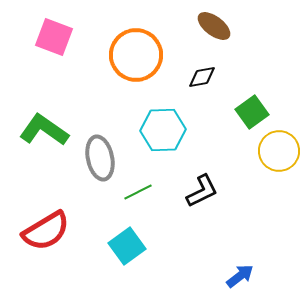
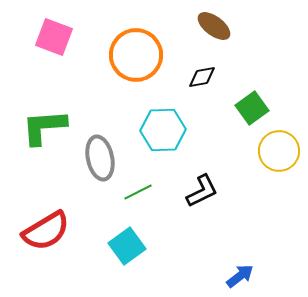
green square: moved 4 px up
green L-shape: moved 3 px up; rotated 39 degrees counterclockwise
